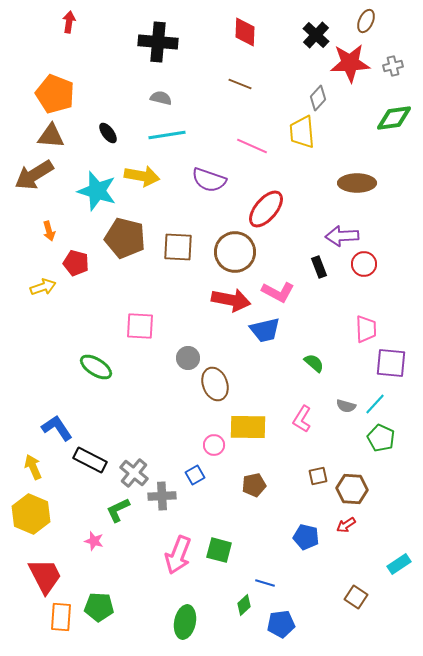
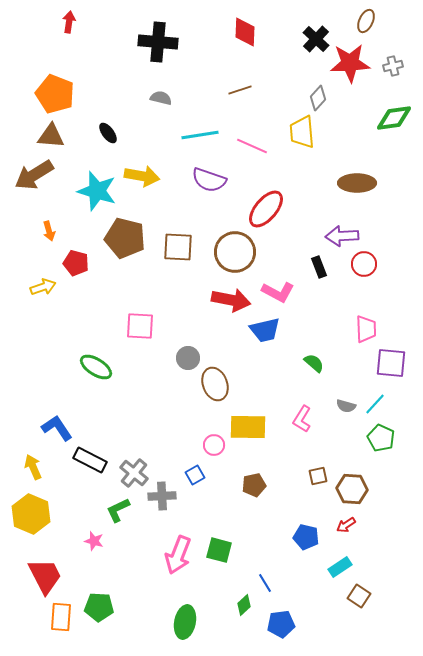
black cross at (316, 35): moved 4 px down
brown line at (240, 84): moved 6 px down; rotated 40 degrees counterclockwise
cyan line at (167, 135): moved 33 px right
cyan rectangle at (399, 564): moved 59 px left, 3 px down
blue line at (265, 583): rotated 42 degrees clockwise
brown square at (356, 597): moved 3 px right, 1 px up
